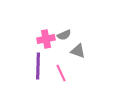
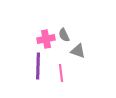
gray semicircle: rotated 88 degrees clockwise
pink line: rotated 18 degrees clockwise
